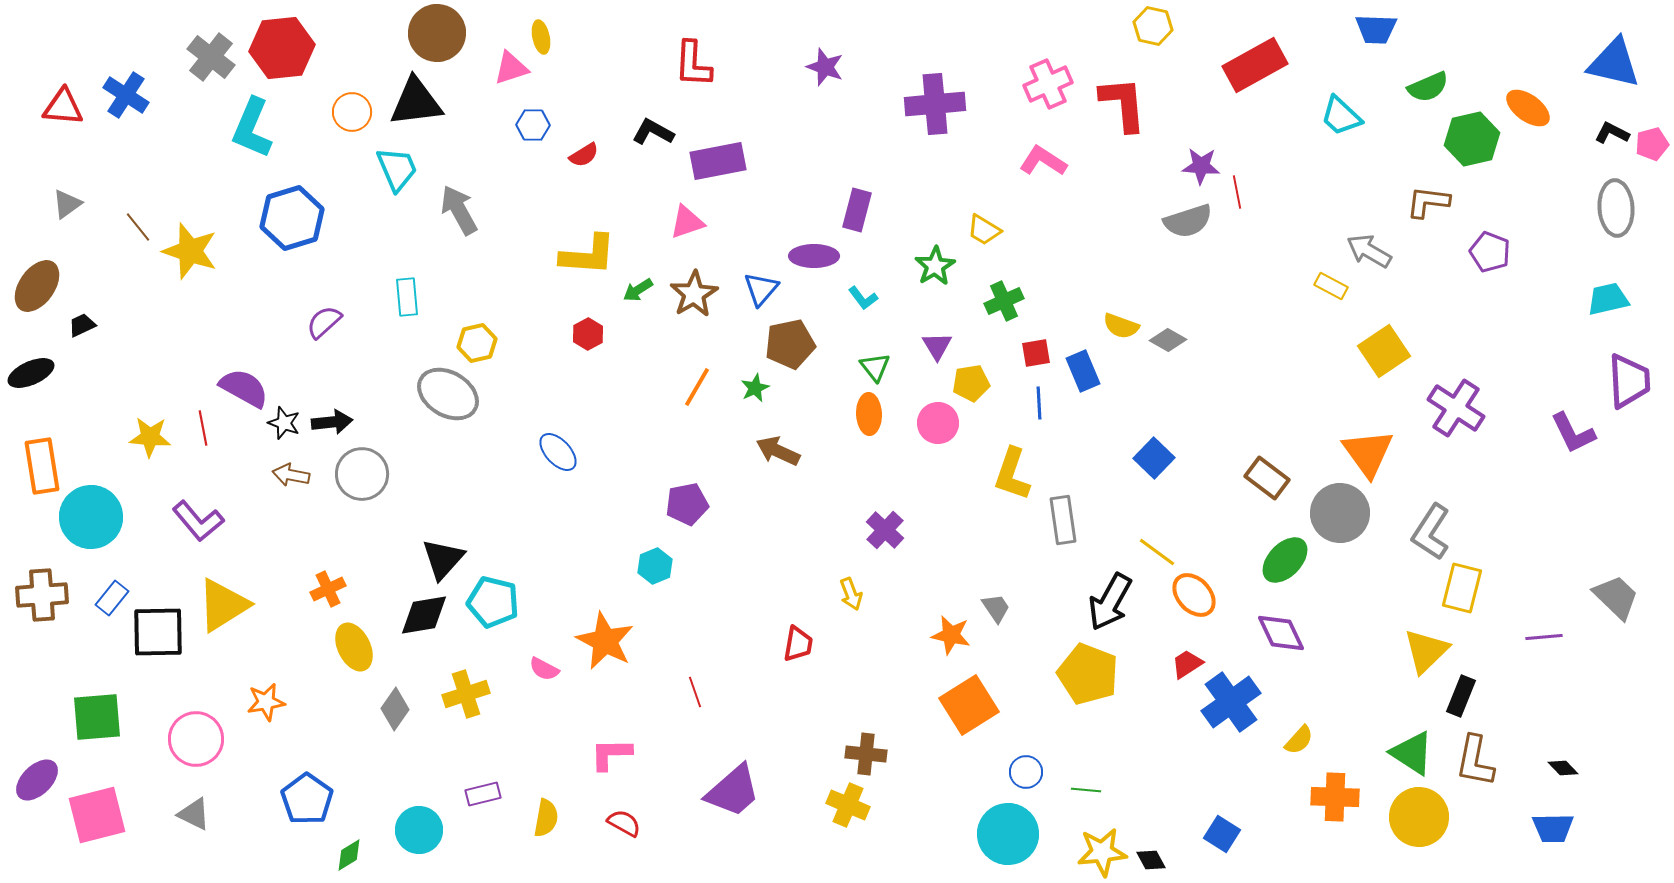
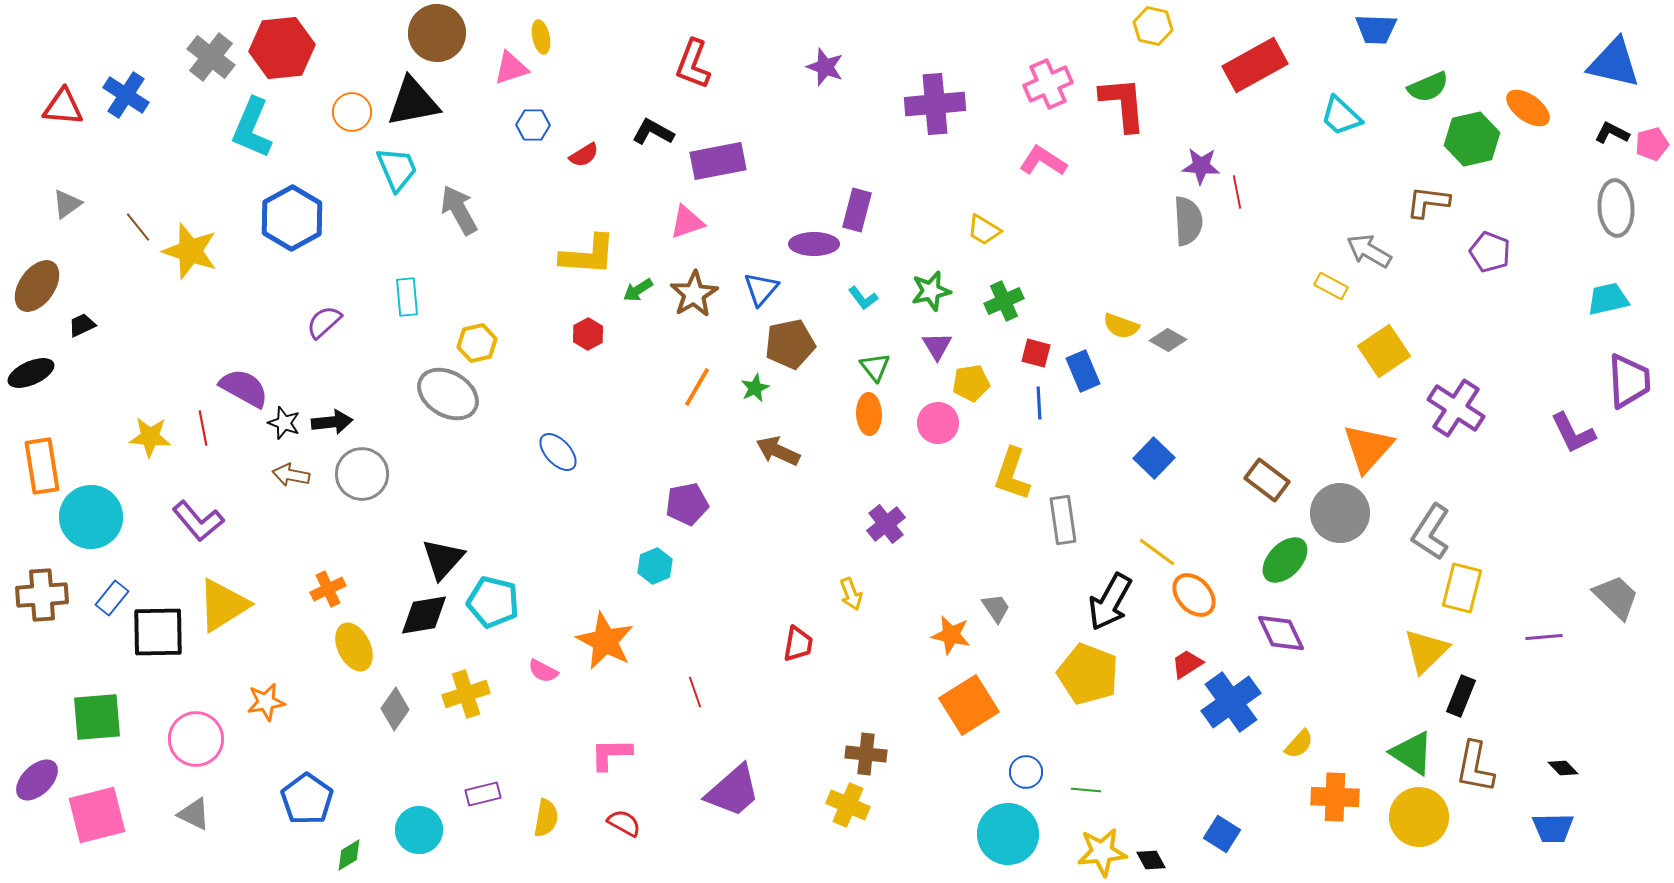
red L-shape at (693, 64): rotated 18 degrees clockwise
black triangle at (416, 102): moved 3 px left; rotated 4 degrees counterclockwise
blue hexagon at (292, 218): rotated 12 degrees counterclockwise
gray semicircle at (1188, 221): rotated 75 degrees counterclockwise
purple ellipse at (814, 256): moved 12 px up
green star at (935, 266): moved 4 px left, 25 px down; rotated 18 degrees clockwise
red square at (1036, 353): rotated 24 degrees clockwise
orange triangle at (1368, 453): moved 5 px up; rotated 18 degrees clockwise
brown rectangle at (1267, 478): moved 2 px down
purple cross at (885, 530): moved 1 px right, 6 px up; rotated 9 degrees clockwise
pink semicircle at (544, 669): moved 1 px left, 2 px down
yellow semicircle at (1299, 740): moved 4 px down
brown L-shape at (1475, 761): moved 6 px down
